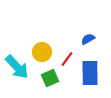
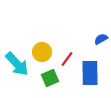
blue semicircle: moved 13 px right
cyan arrow: moved 3 px up
